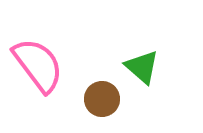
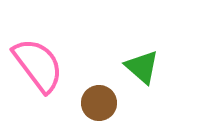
brown circle: moved 3 px left, 4 px down
